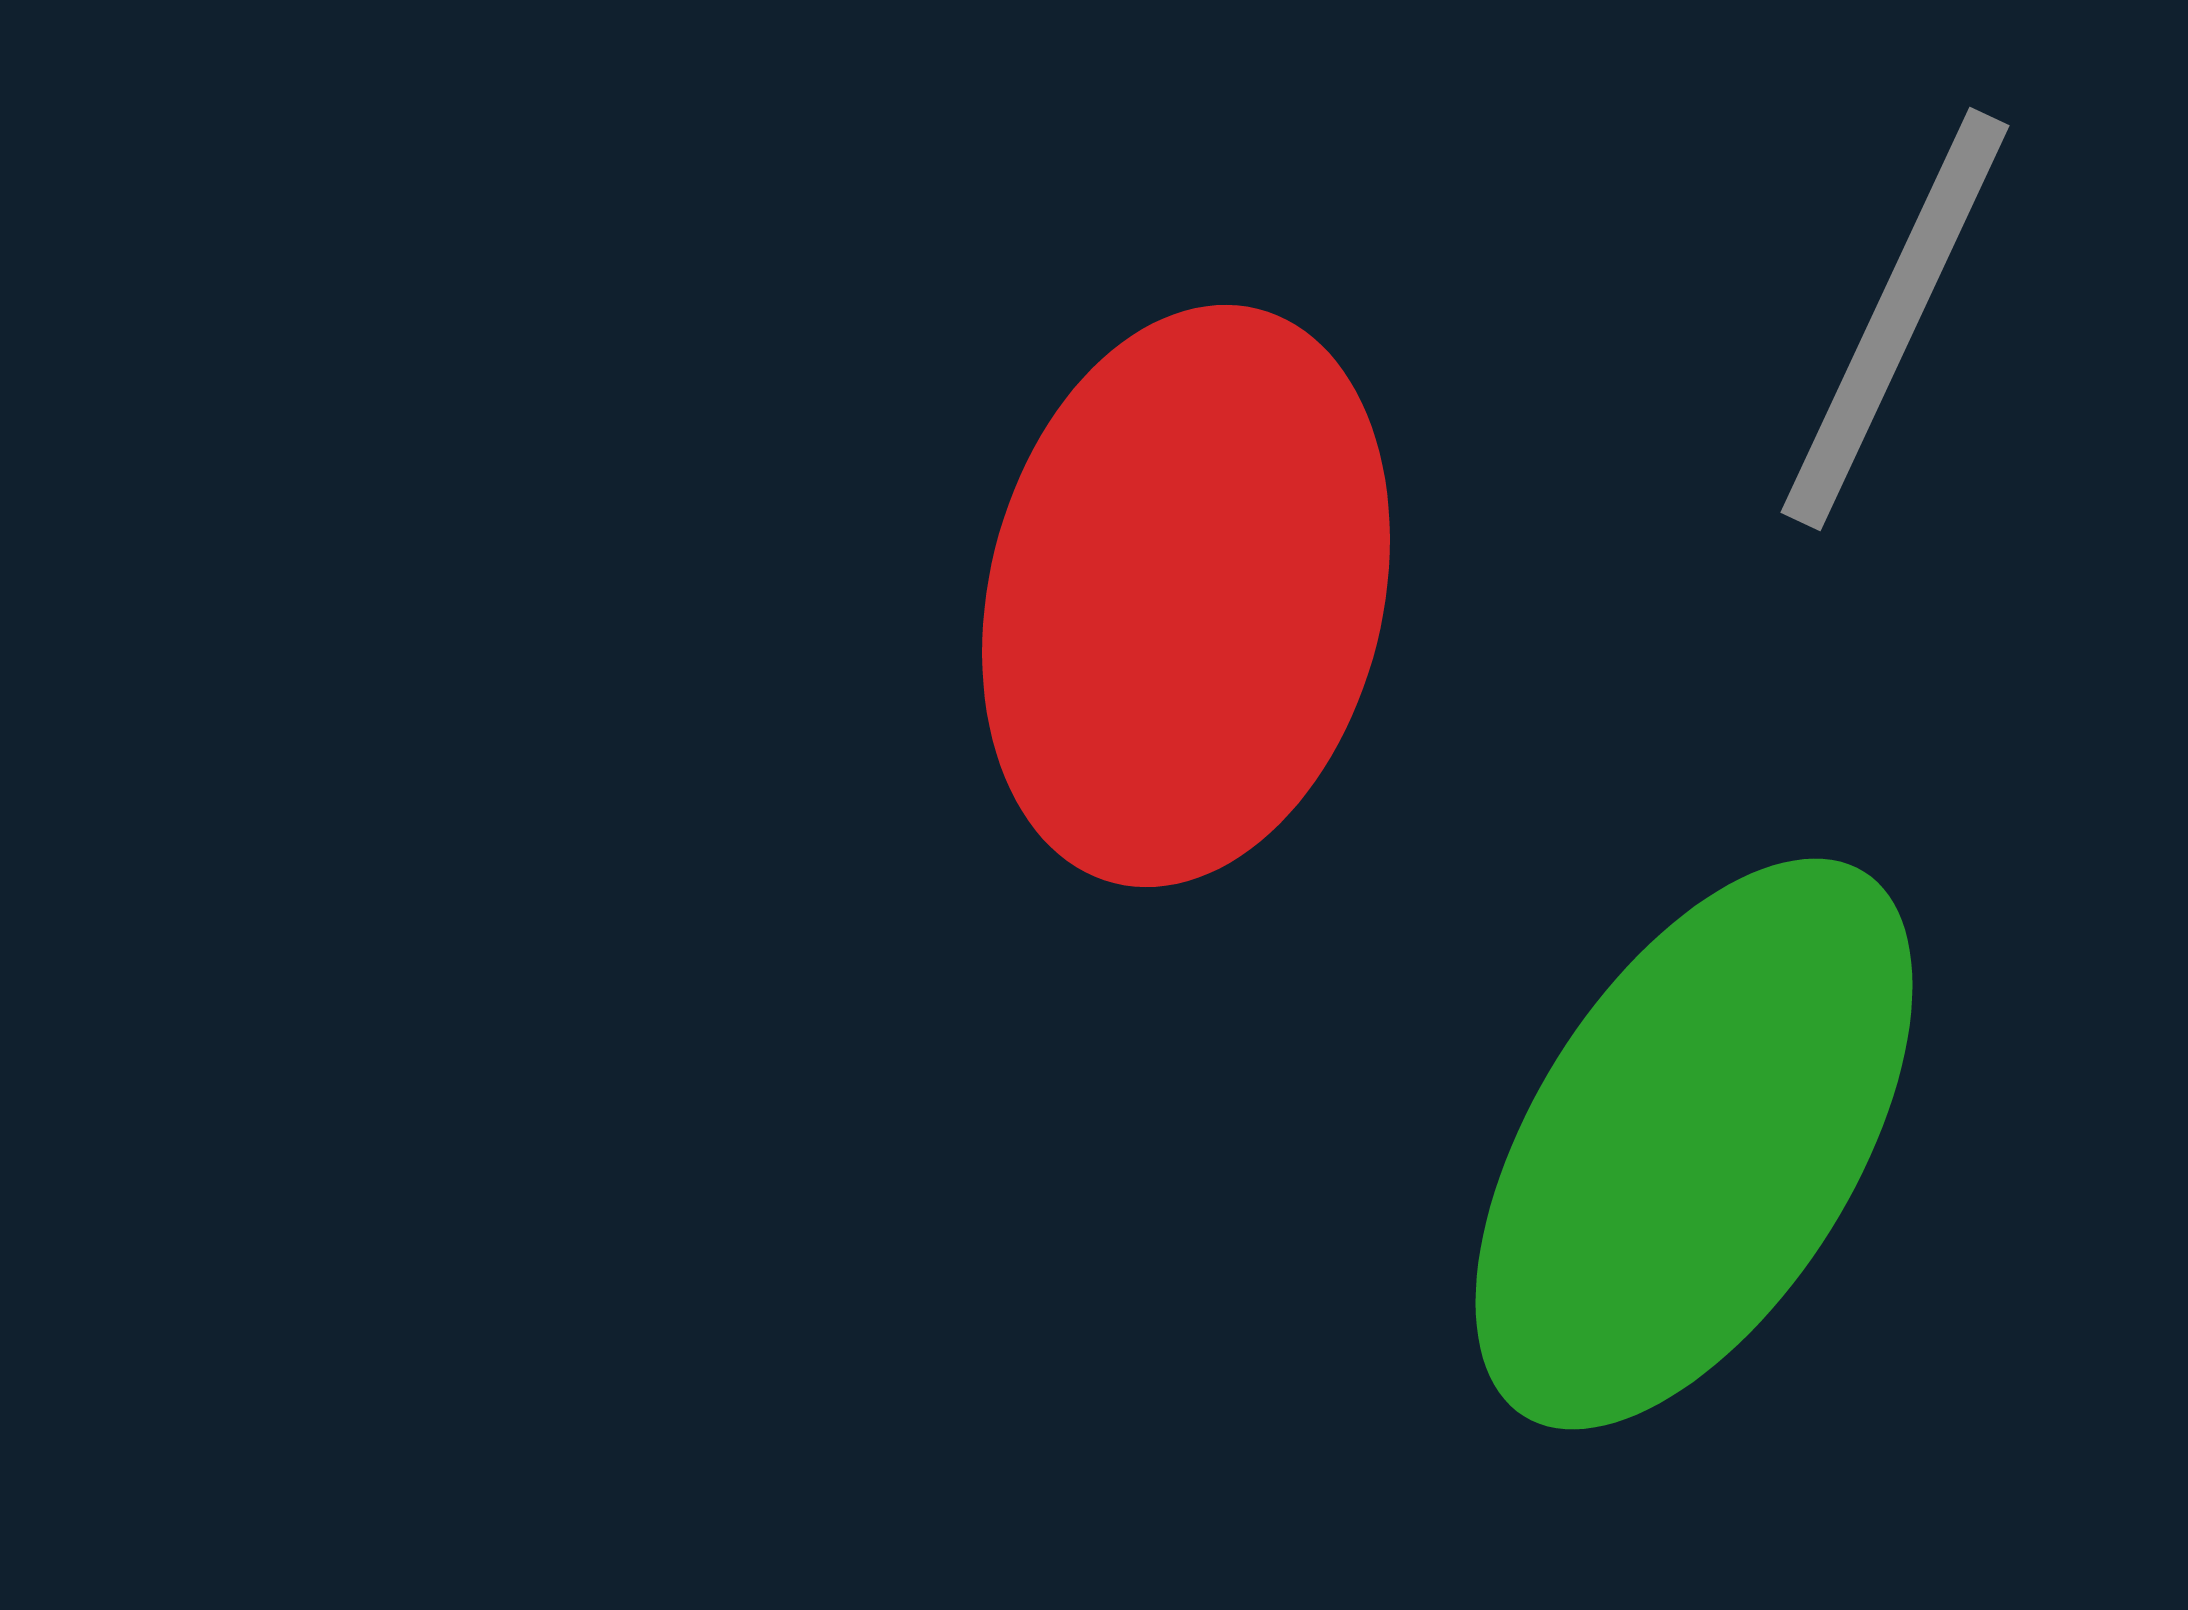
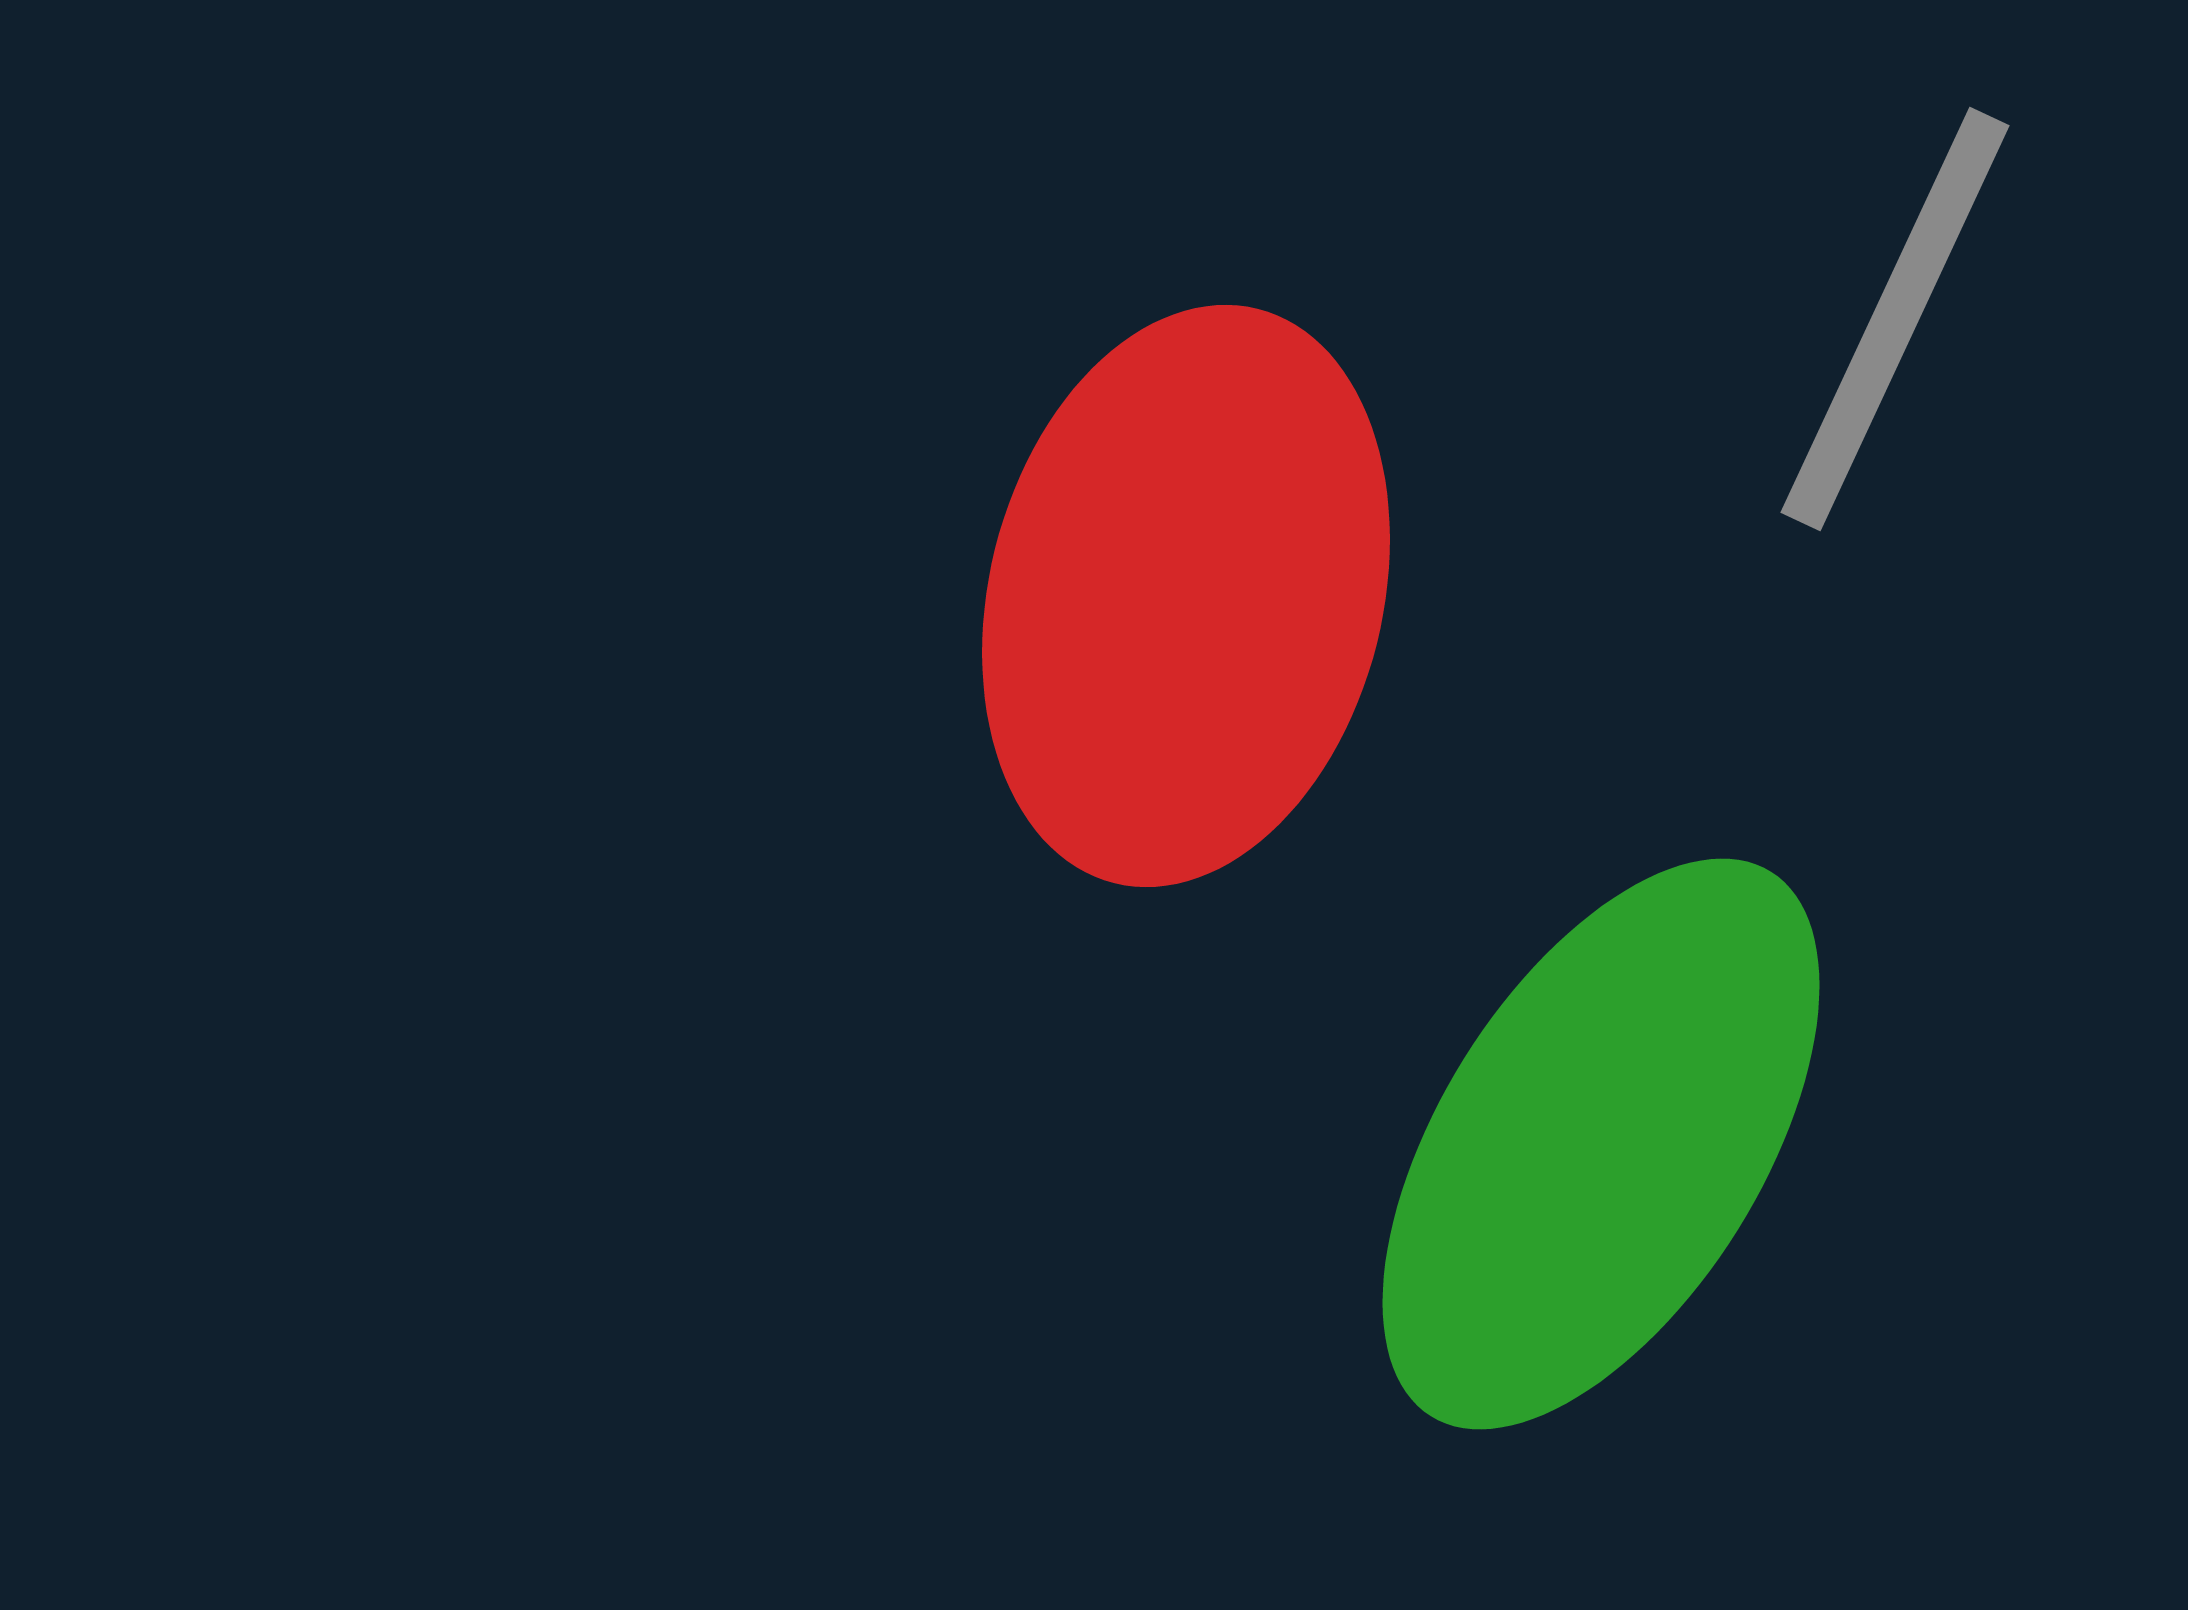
green ellipse: moved 93 px left
